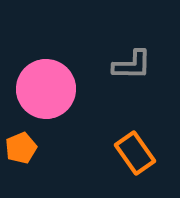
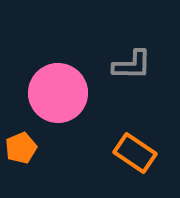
pink circle: moved 12 px right, 4 px down
orange rectangle: rotated 21 degrees counterclockwise
